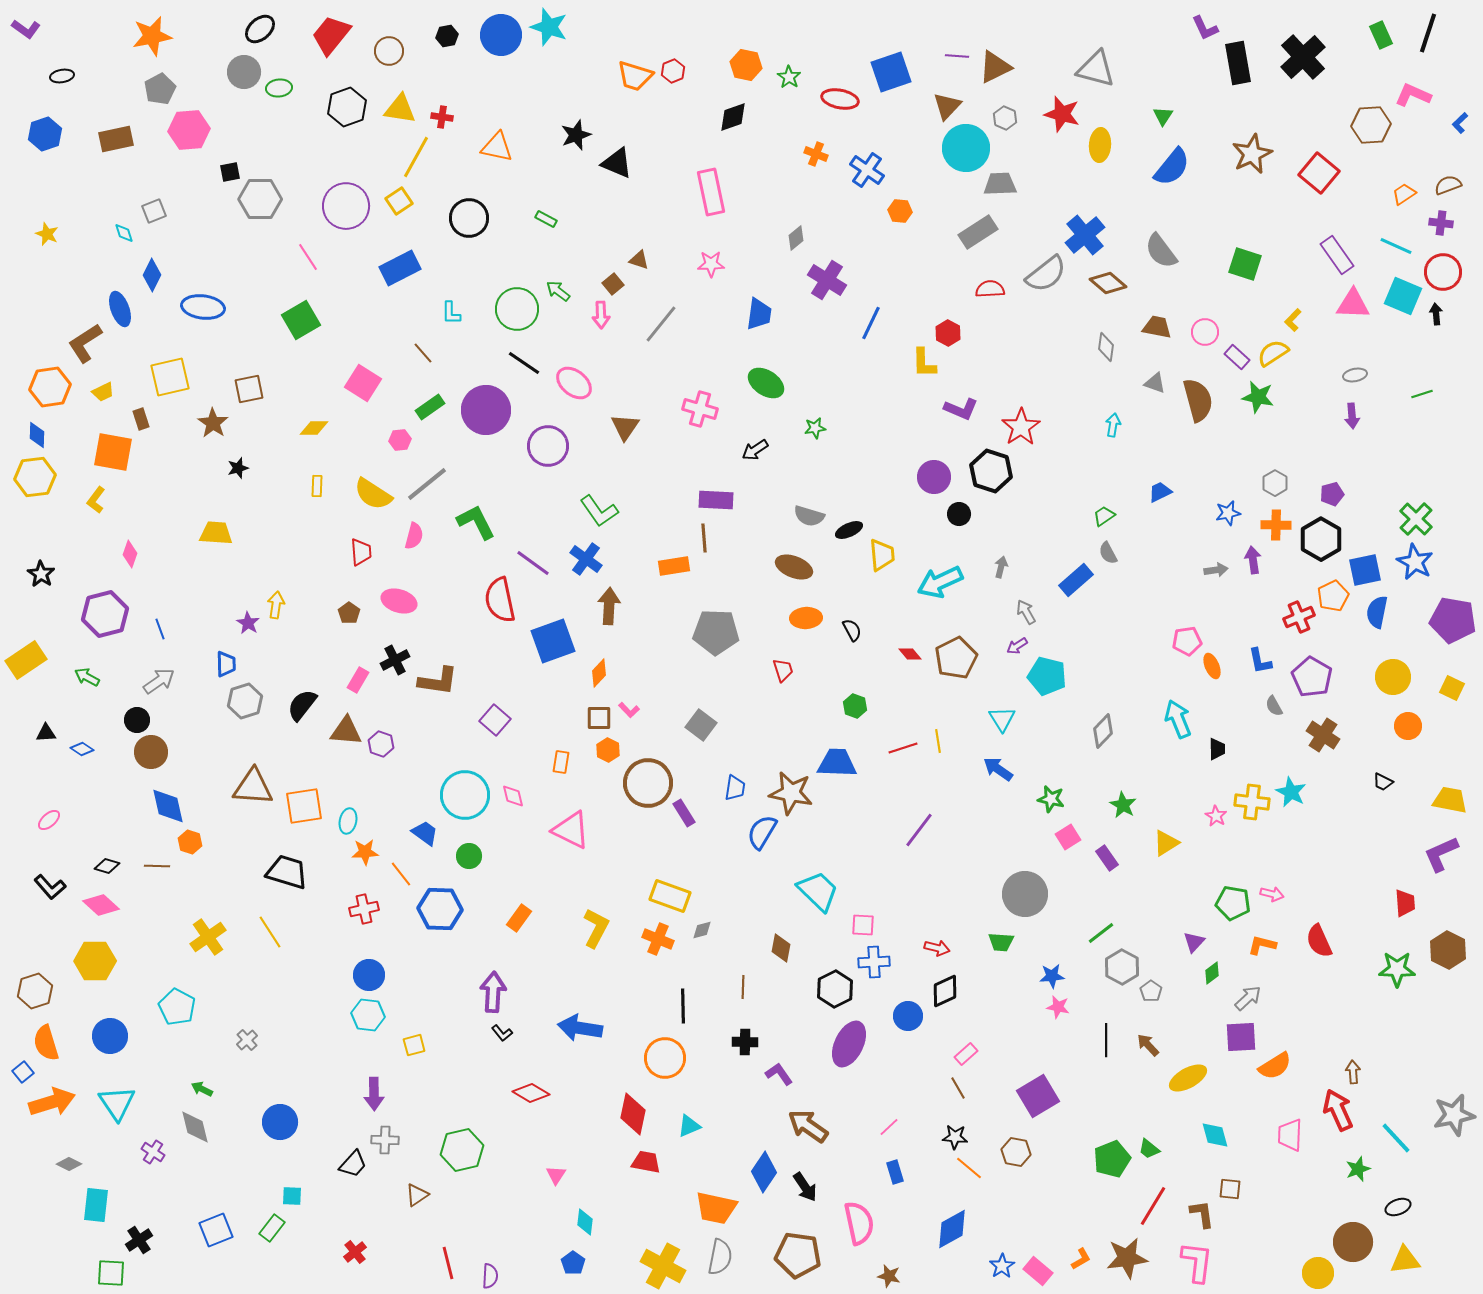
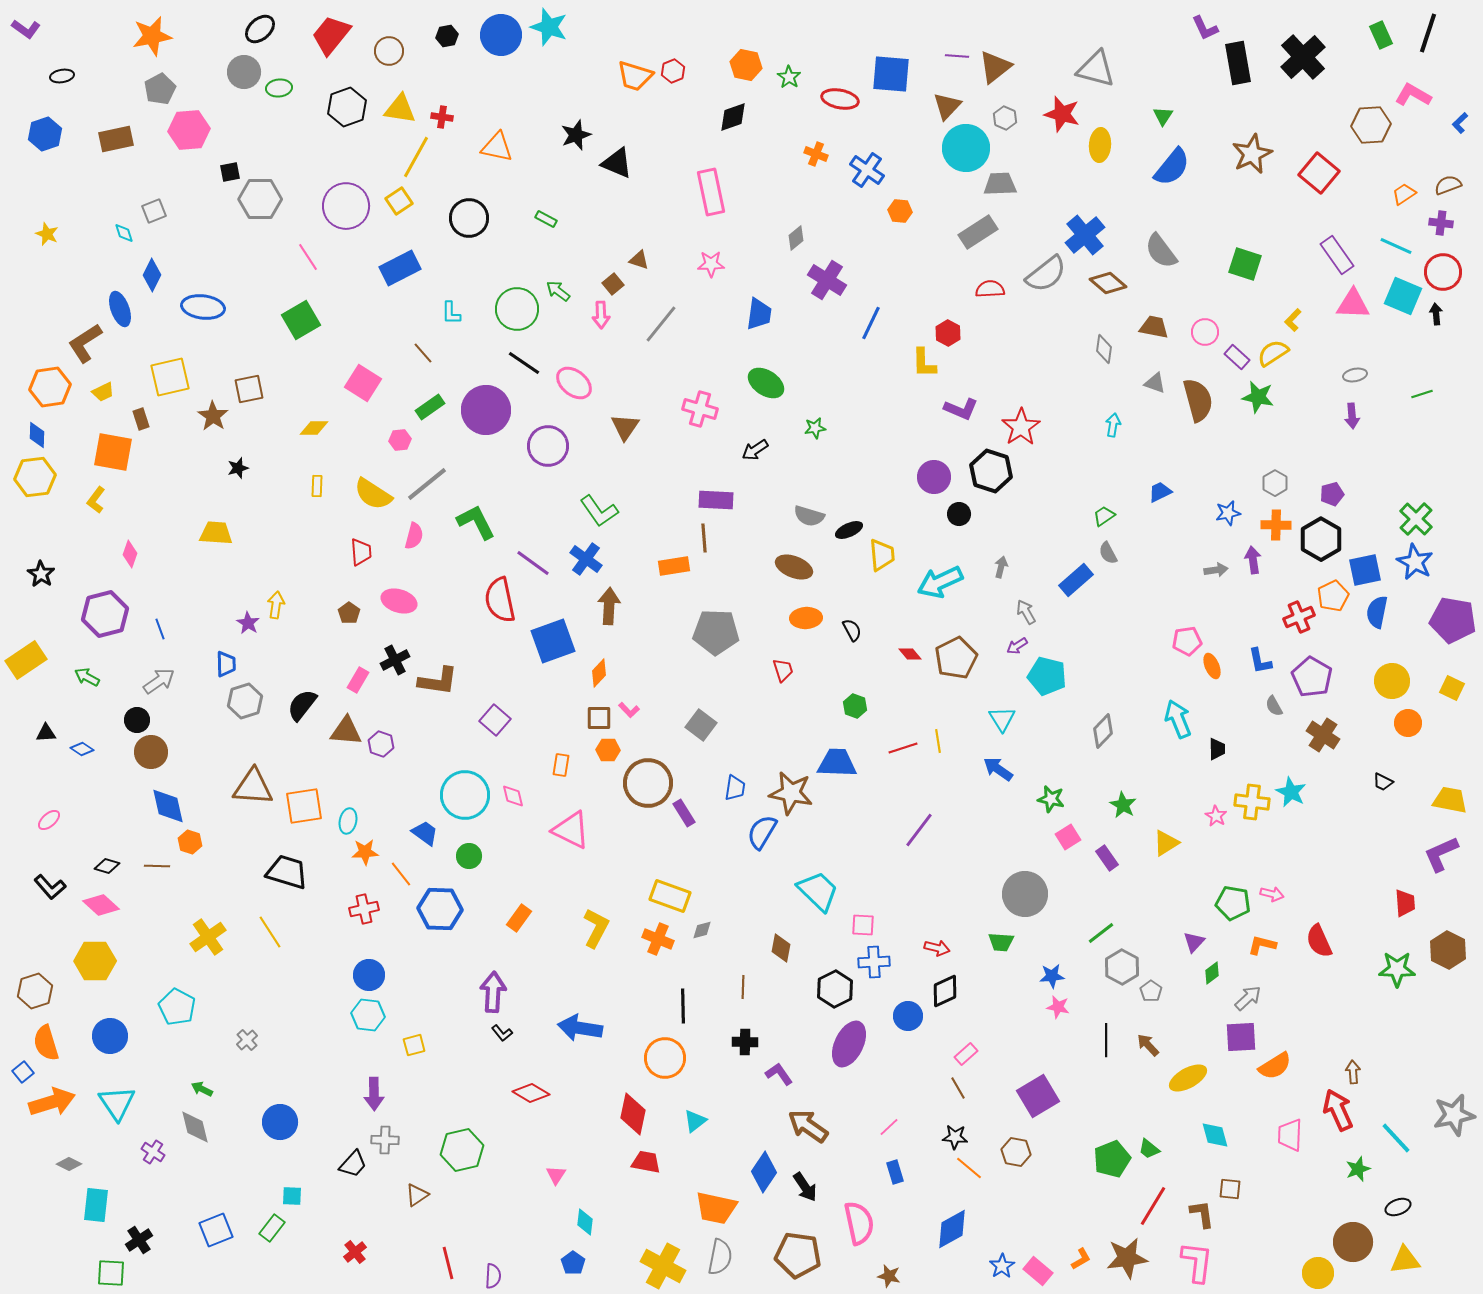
brown triangle at (995, 67): rotated 12 degrees counterclockwise
blue square at (891, 72): moved 2 px down; rotated 24 degrees clockwise
pink L-shape at (1413, 95): rotated 6 degrees clockwise
brown trapezoid at (1157, 327): moved 3 px left
gray diamond at (1106, 347): moved 2 px left, 2 px down
brown star at (213, 423): moved 7 px up
yellow circle at (1393, 677): moved 1 px left, 4 px down
orange circle at (1408, 726): moved 3 px up
orange hexagon at (608, 750): rotated 25 degrees counterclockwise
orange rectangle at (561, 762): moved 3 px down
cyan triangle at (689, 1126): moved 6 px right, 5 px up; rotated 15 degrees counterclockwise
purple semicircle at (490, 1276): moved 3 px right
